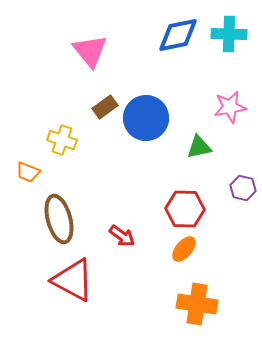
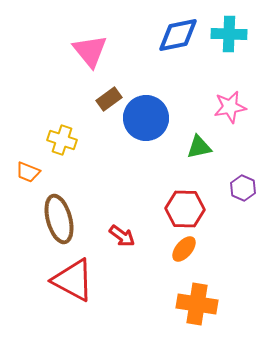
brown rectangle: moved 4 px right, 8 px up
purple hexagon: rotated 10 degrees clockwise
